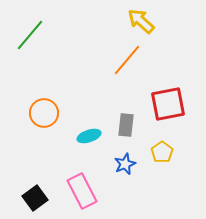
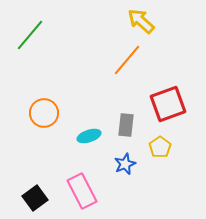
red square: rotated 9 degrees counterclockwise
yellow pentagon: moved 2 px left, 5 px up
